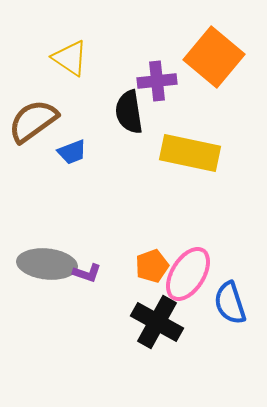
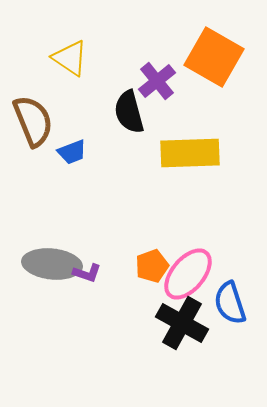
orange square: rotated 10 degrees counterclockwise
purple cross: rotated 33 degrees counterclockwise
black semicircle: rotated 6 degrees counterclockwise
brown semicircle: rotated 104 degrees clockwise
yellow rectangle: rotated 14 degrees counterclockwise
gray ellipse: moved 5 px right
pink ellipse: rotated 8 degrees clockwise
black cross: moved 25 px right, 1 px down
